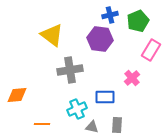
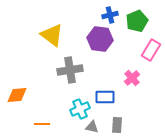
green pentagon: moved 1 px left
cyan cross: moved 3 px right
